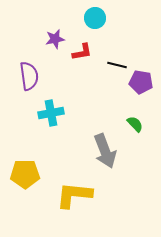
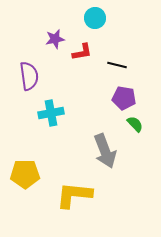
purple pentagon: moved 17 px left, 16 px down
